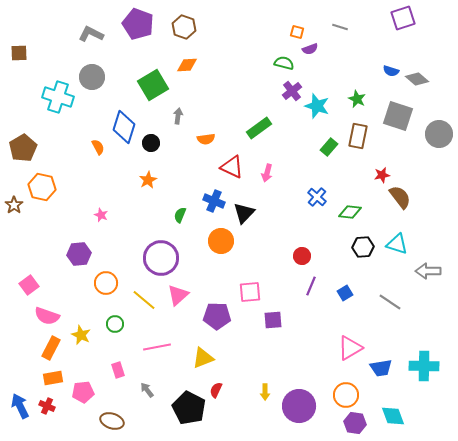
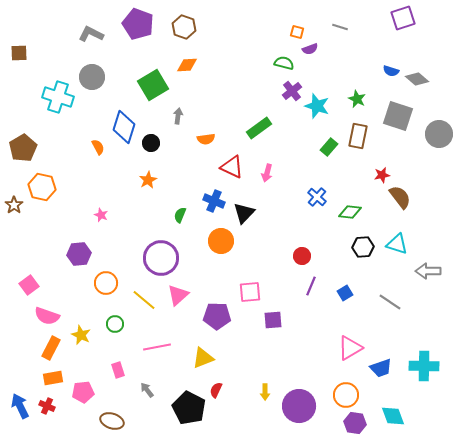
blue trapezoid at (381, 368): rotated 10 degrees counterclockwise
